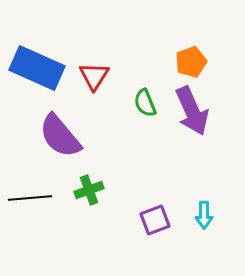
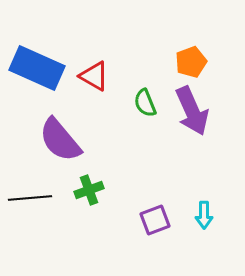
red triangle: rotated 32 degrees counterclockwise
purple semicircle: moved 4 px down
